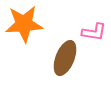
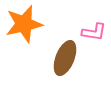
orange star: rotated 9 degrees counterclockwise
